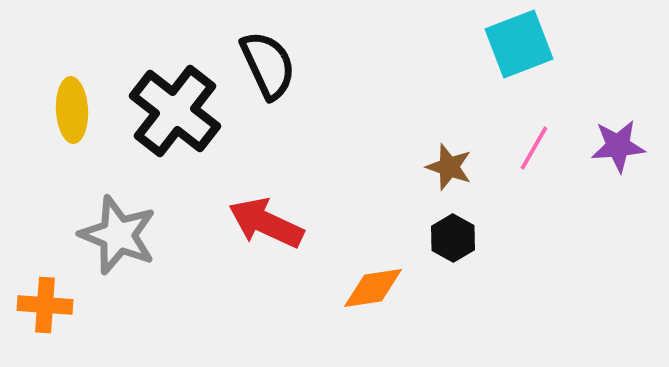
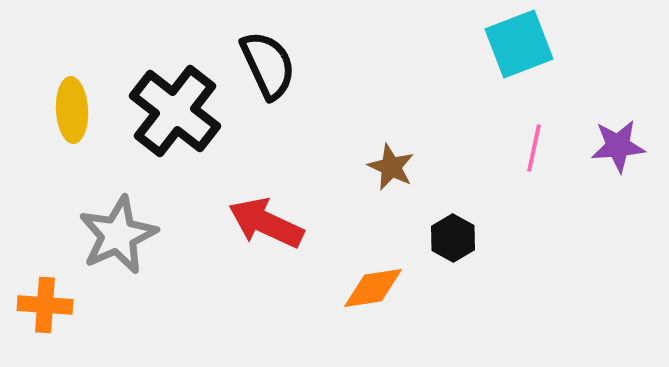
pink line: rotated 18 degrees counterclockwise
brown star: moved 58 px left; rotated 6 degrees clockwise
gray star: rotated 26 degrees clockwise
